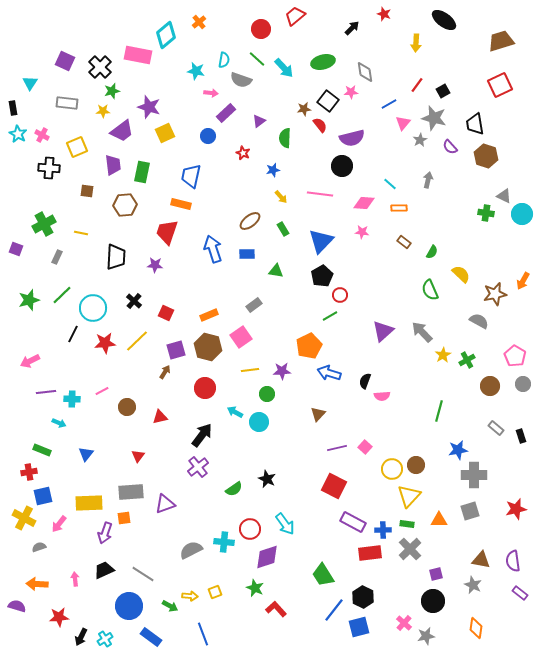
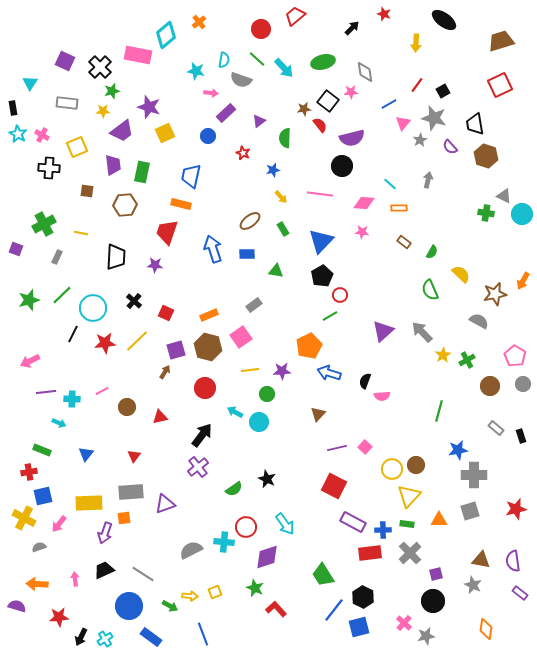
red triangle at (138, 456): moved 4 px left
red circle at (250, 529): moved 4 px left, 2 px up
gray cross at (410, 549): moved 4 px down
orange diamond at (476, 628): moved 10 px right, 1 px down
